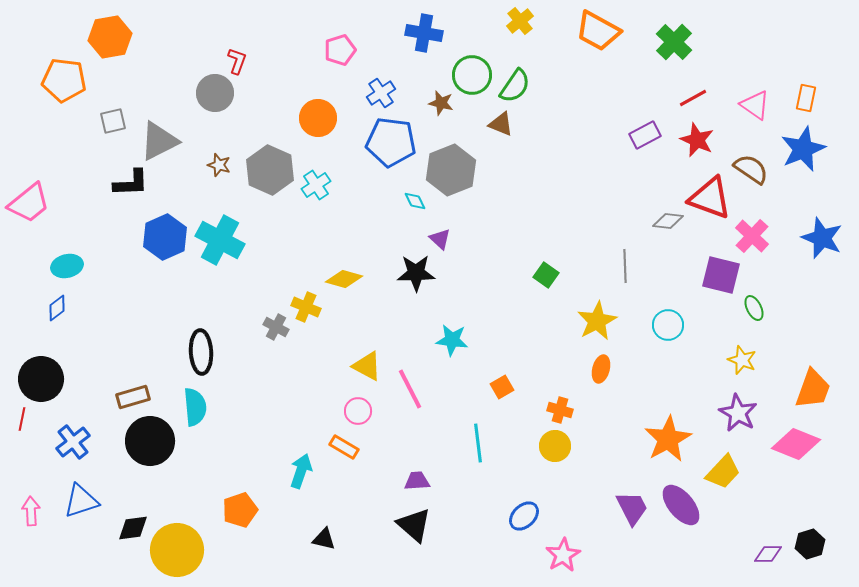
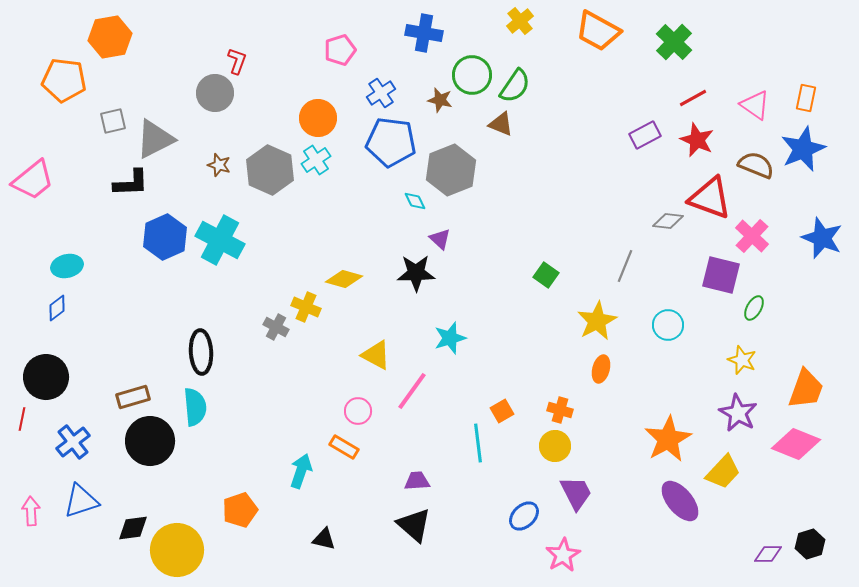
brown star at (441, 103): moved 1 px left, 3 px up
gray triangle at (159, 141): moved 4 px left, 2 px up
brown semicircle at (751, 169): moved 5 px right, 4 px up; rotated 12 degrees counterclockwise
cyan cross at (316, 185): moved 25 px up
pink trapezoid at (29, 203): moved 4 px right, 23 px up
gray line at (625, 266): rotated 24 degrees clockwise
green ellipse at (754, 308): rotated 55 degrees clockwise
cyan star at (452, 340): moved 2 px left, 2 px up; rotated 24 degrees counterclockwise
yellow triangle at (367, 366): moved 9 px right, 11 px up
black circle at (41, 379): moved 5 px right, 2 px up
orange square at (502, 387): moved 24 px down
pink line at (410, 389): moved 2 px right, 2 px down; rotated 63 degrees clockwise
orange trapezoid at (813, 389): moved 7 px left
purple ellipse at (681, 505): moved 1 px left, 4 px up
purple trapezoid at (632, 508): moved 56 px left, 15 px up
